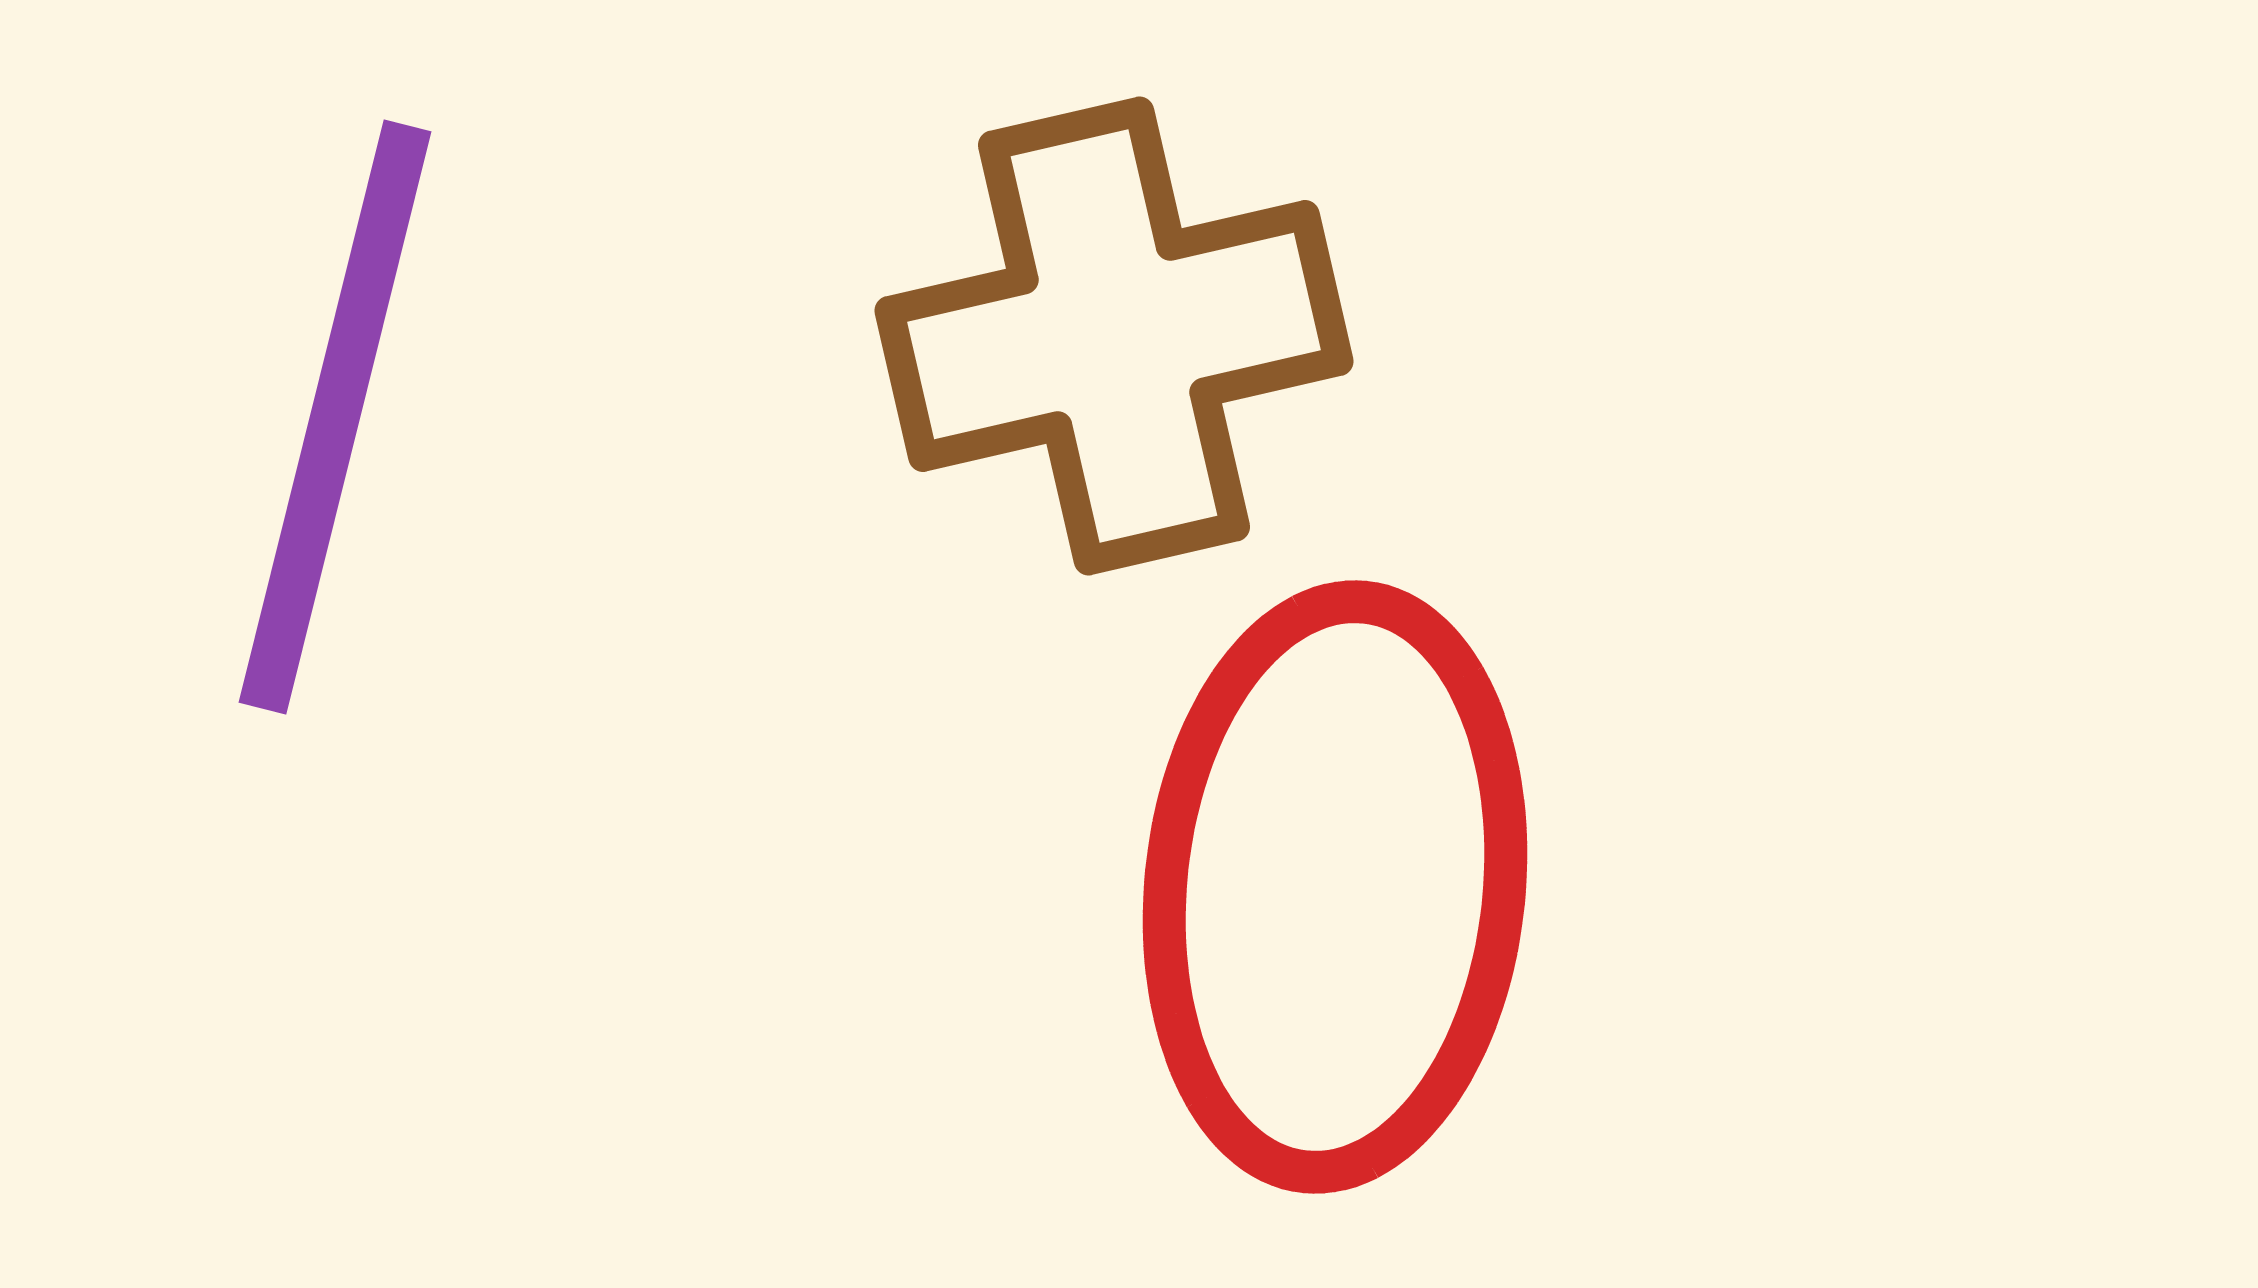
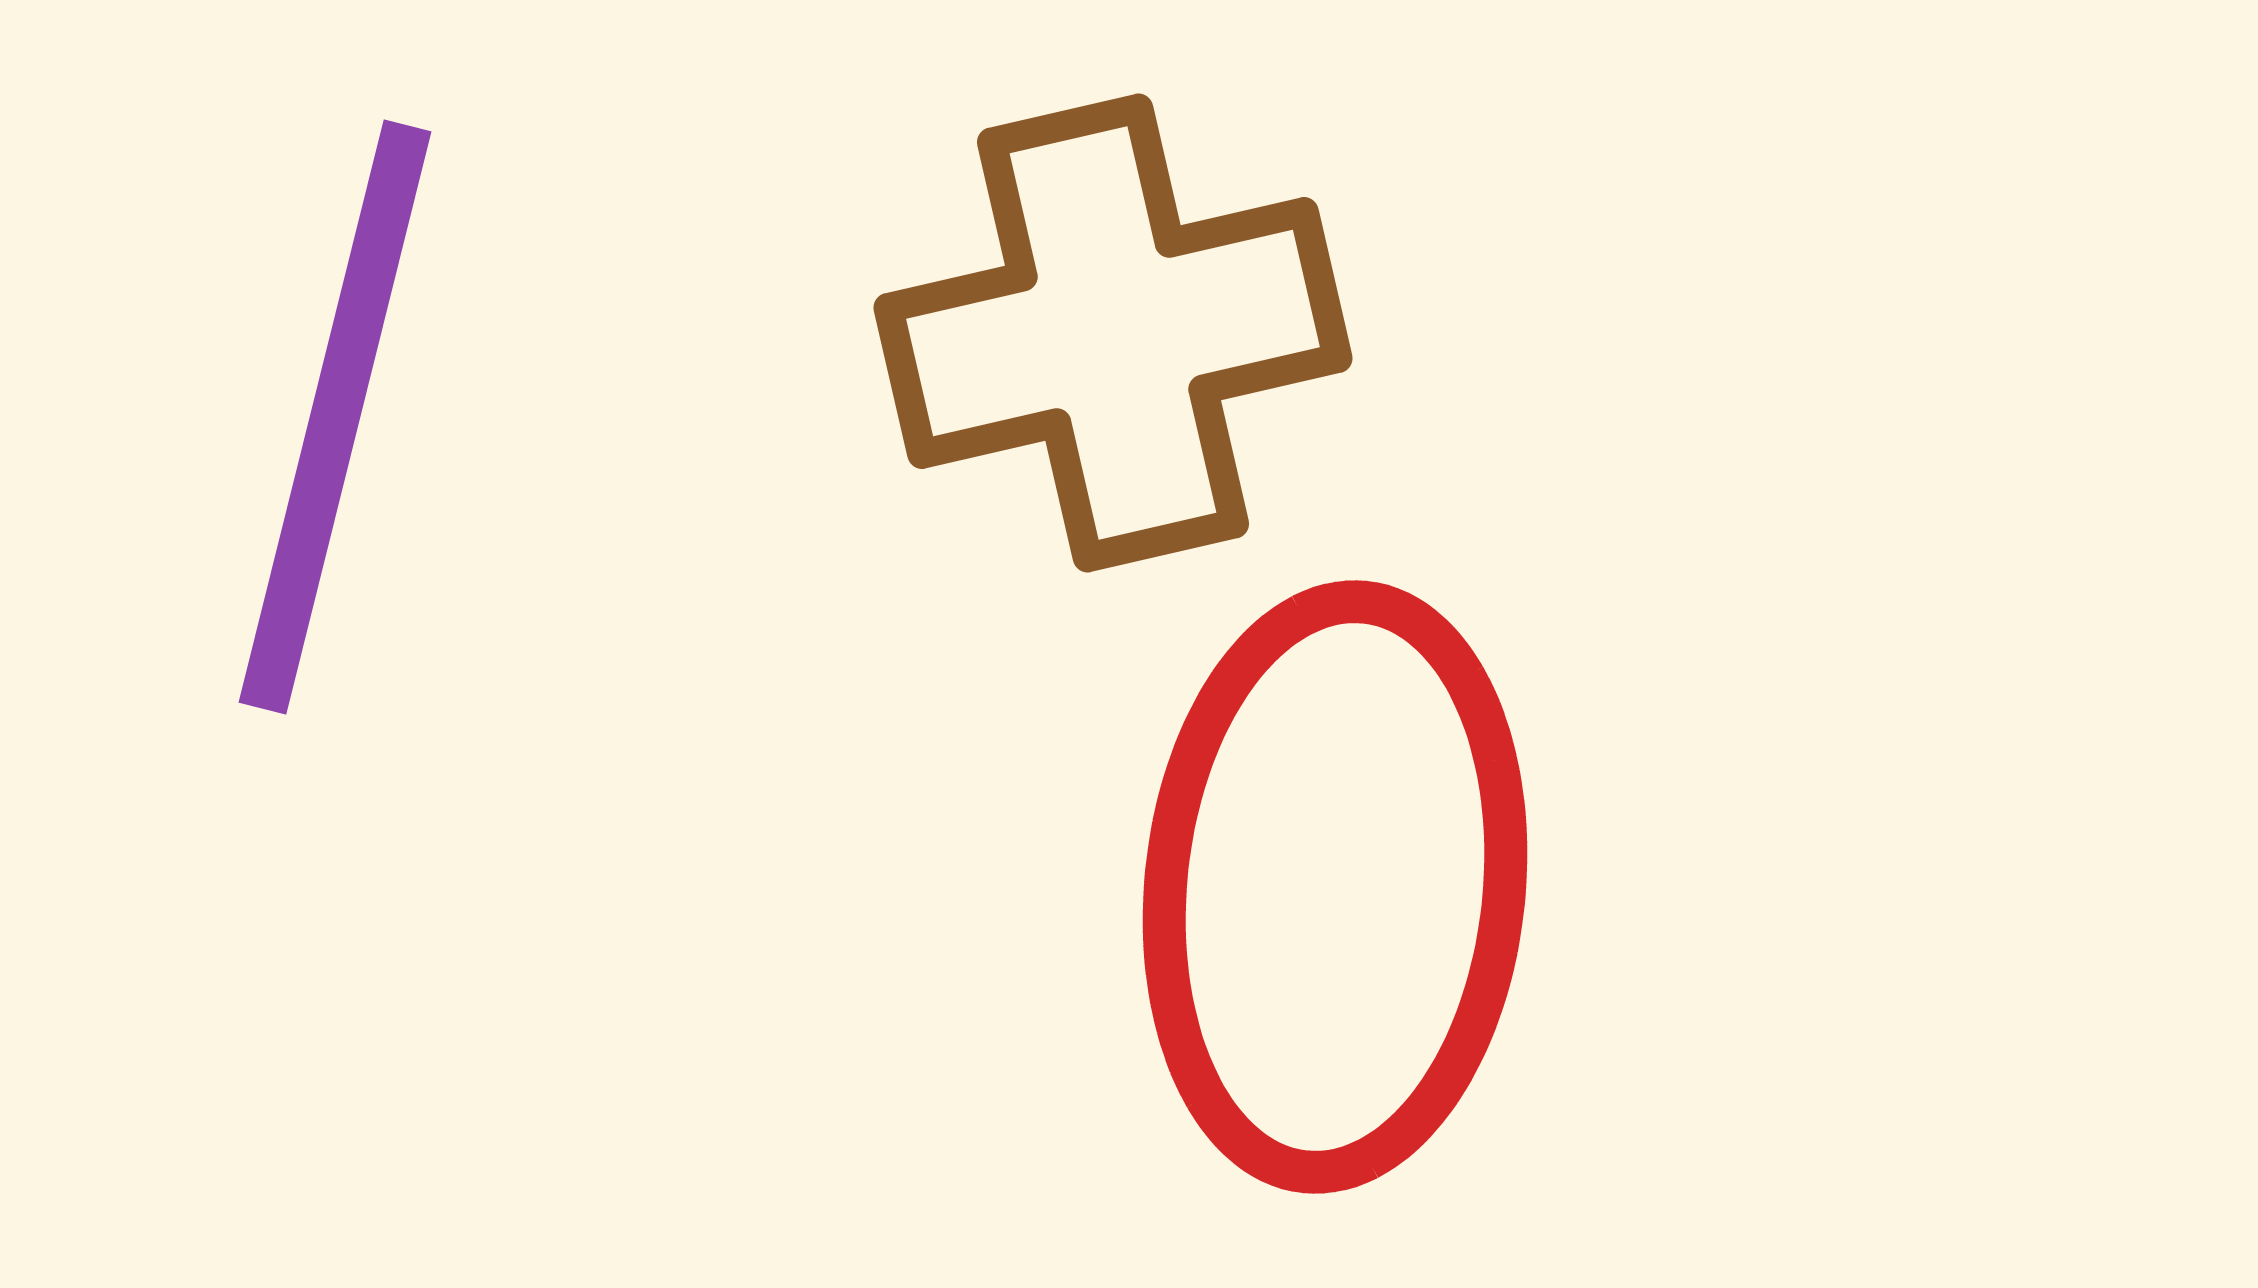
brown cross: moved 1 px left, 3 px up
